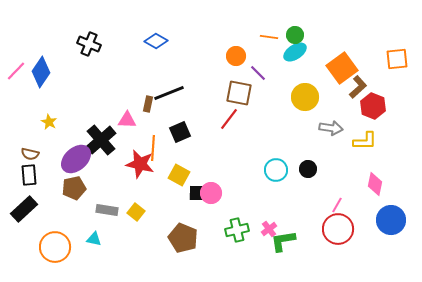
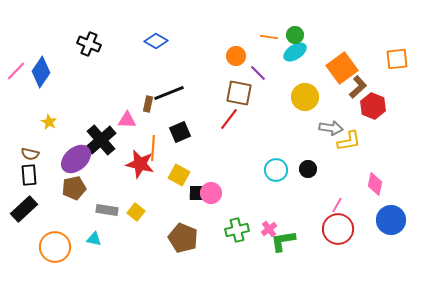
yellow L-shape at (365, 141): moved 16 px left; rotated 10 degrees counterclockwise
